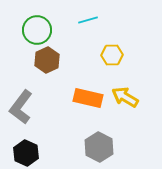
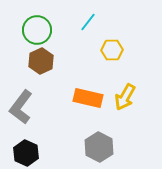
cyan line: moved 2 px down; rotated 36 degrees counterclockwise
yellow hexagon: moved 5 px up
brown hexagon: moved 6 px left, 1 px down
yellow arrow: rotated 92 degrees counterclockwise
